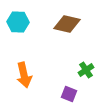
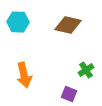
brown diamond: moved 1 px right, 1 px down
